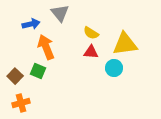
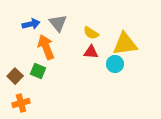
gray triangle: moved 2 px left, 10 px down
cyan circle: moved 1 px right, 4 px up
